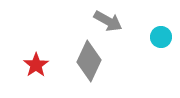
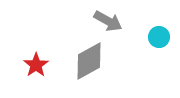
cyan circle: moved 2 px left
gray diamond: rotated 36 degrees clockwise
